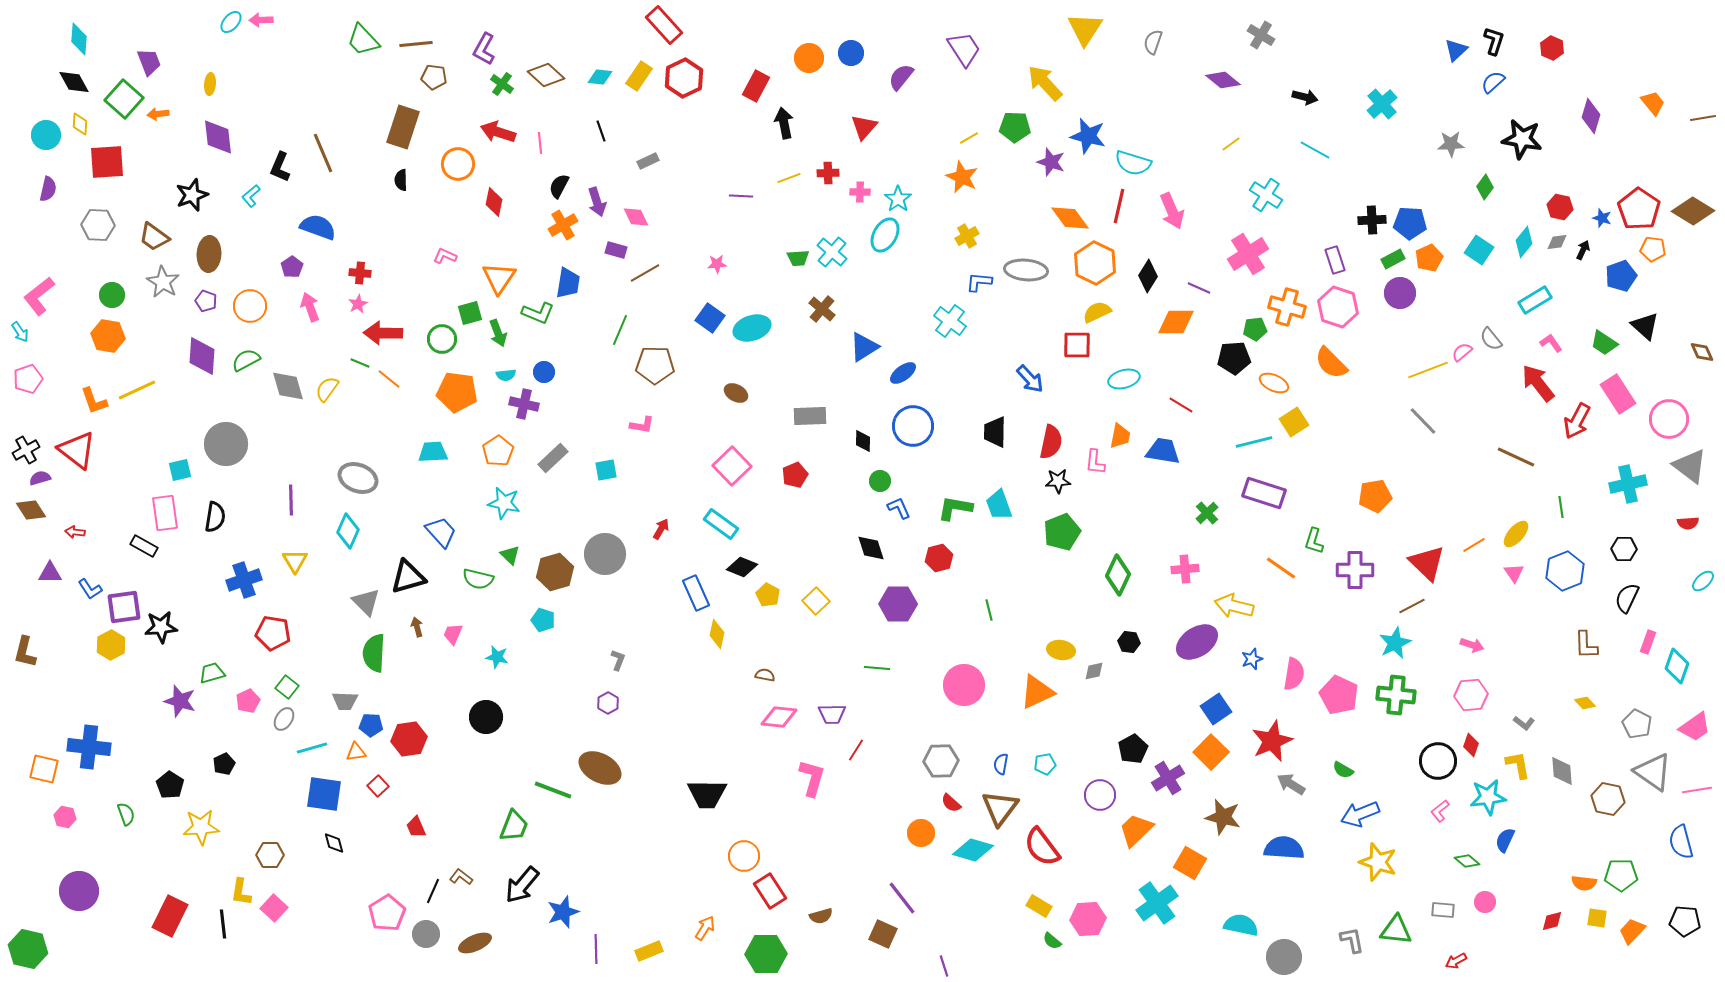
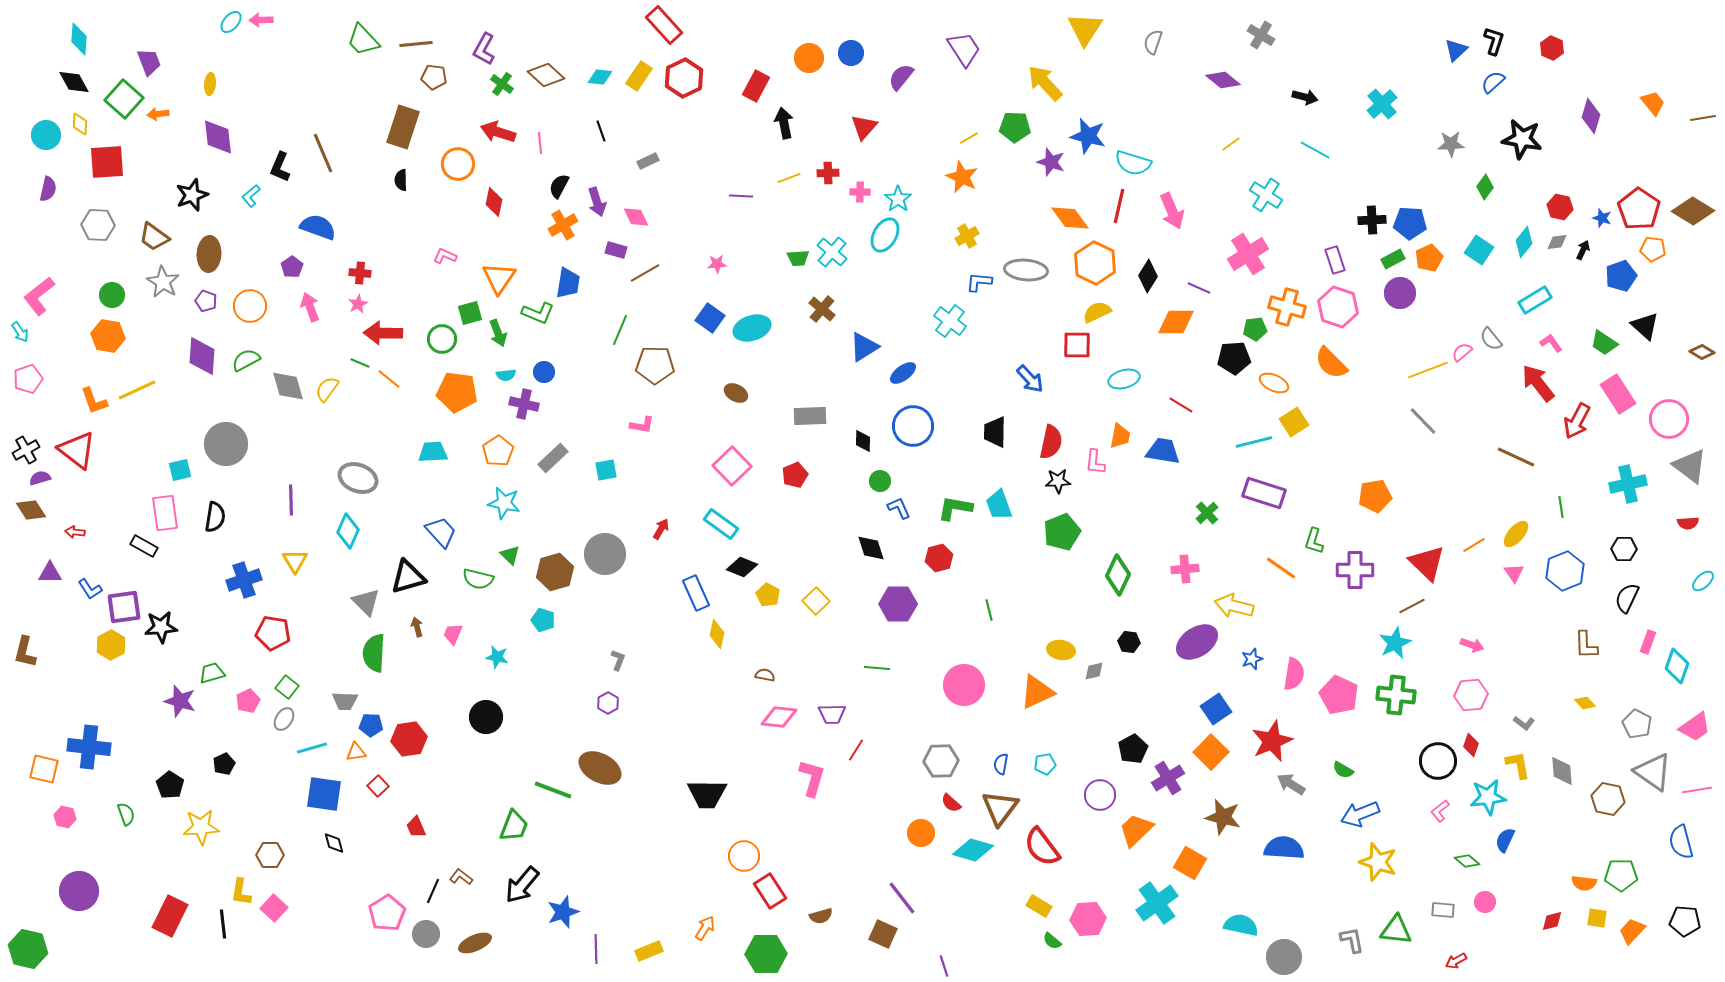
brown diamond at (1702, 352): rotated 35 degrees counterclockwise
